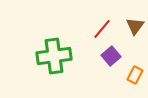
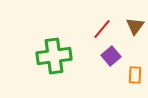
orange rectangle: rotated 24 degrees counterclockwise
